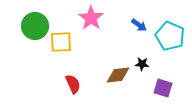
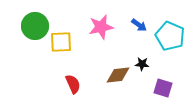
pink star: moved 10 px right, 9 px down; rotated 25 degrees clockwise
